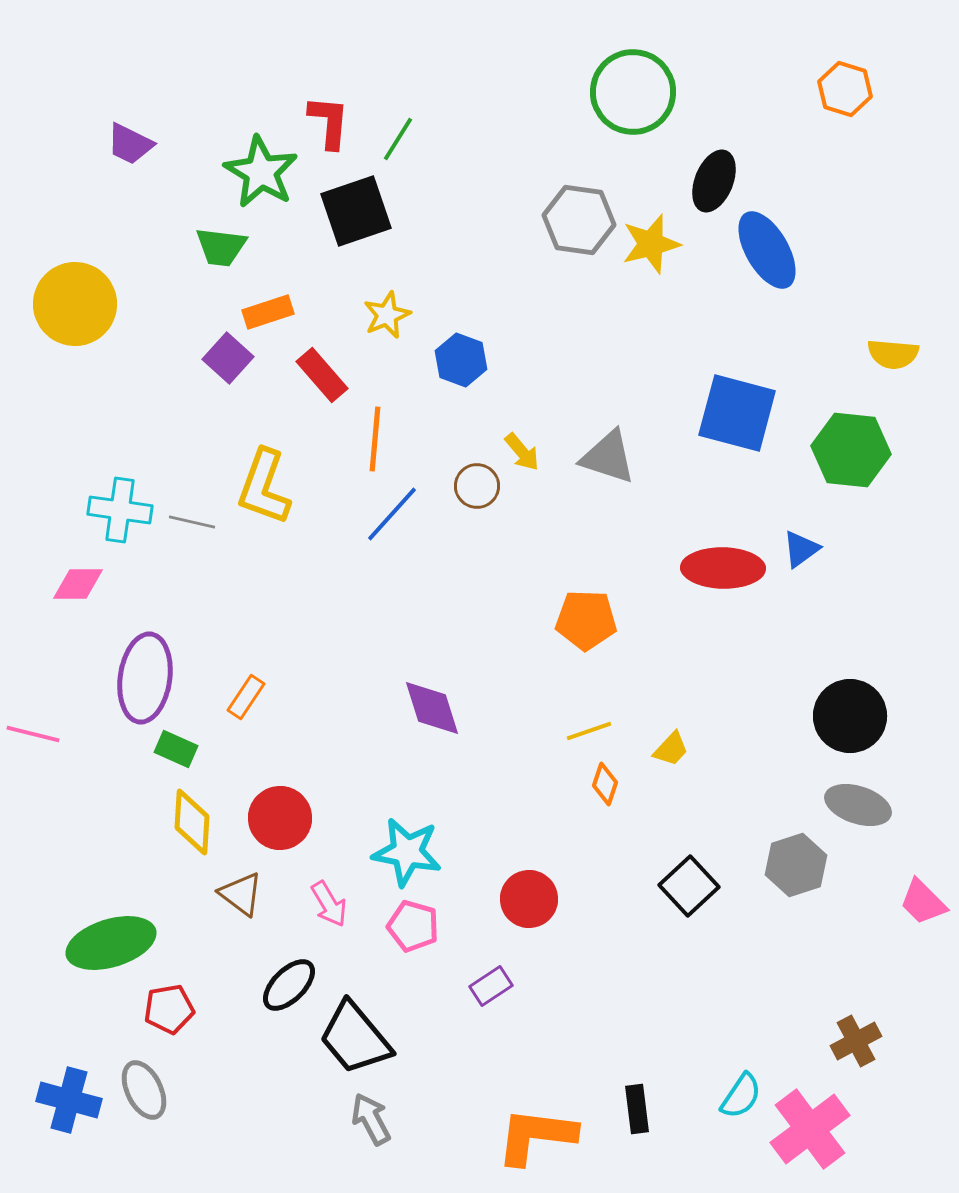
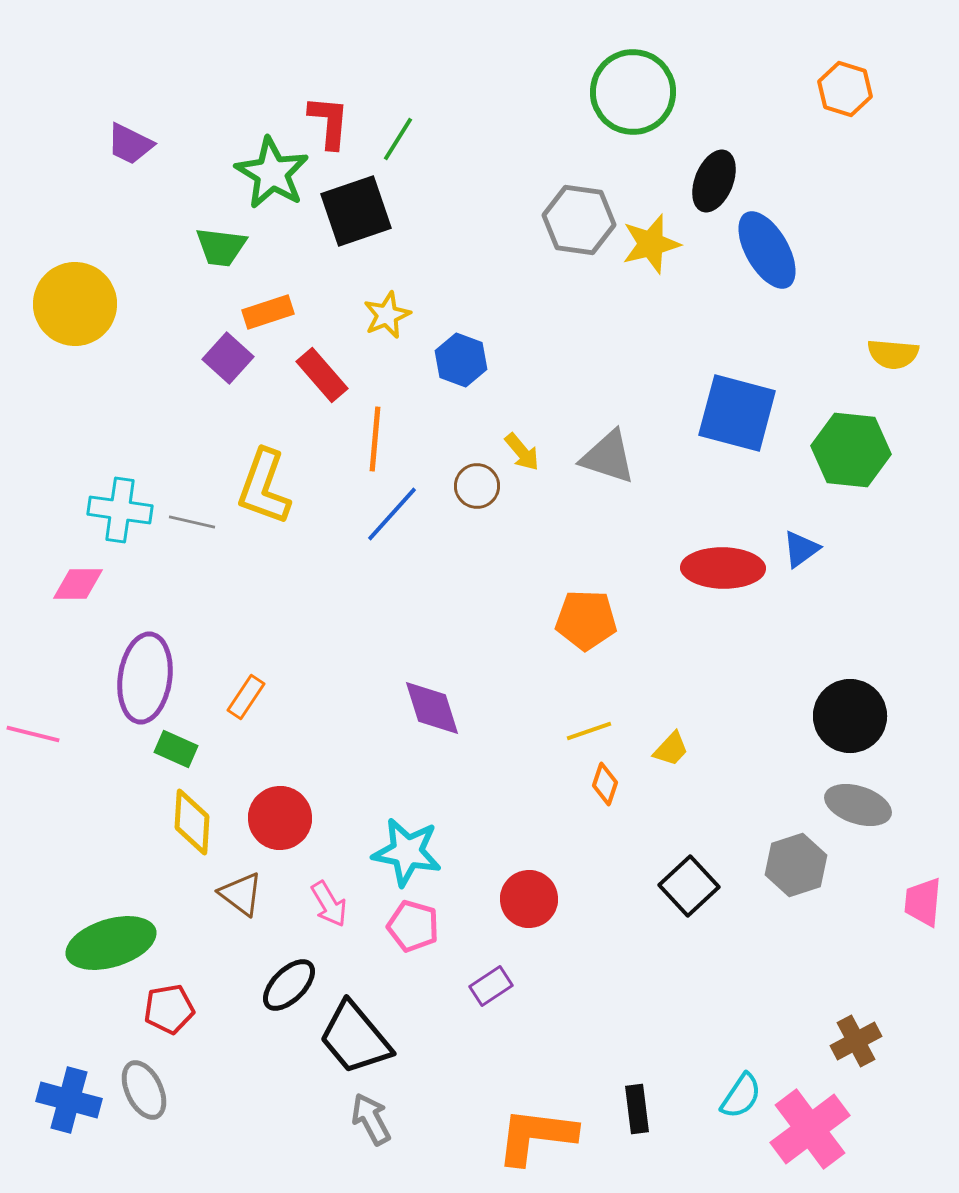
green star at (261, 172): moved 11 px right, 1 px down
pink trapezoid at (923, 902): rotated 50 degrees clockwise
